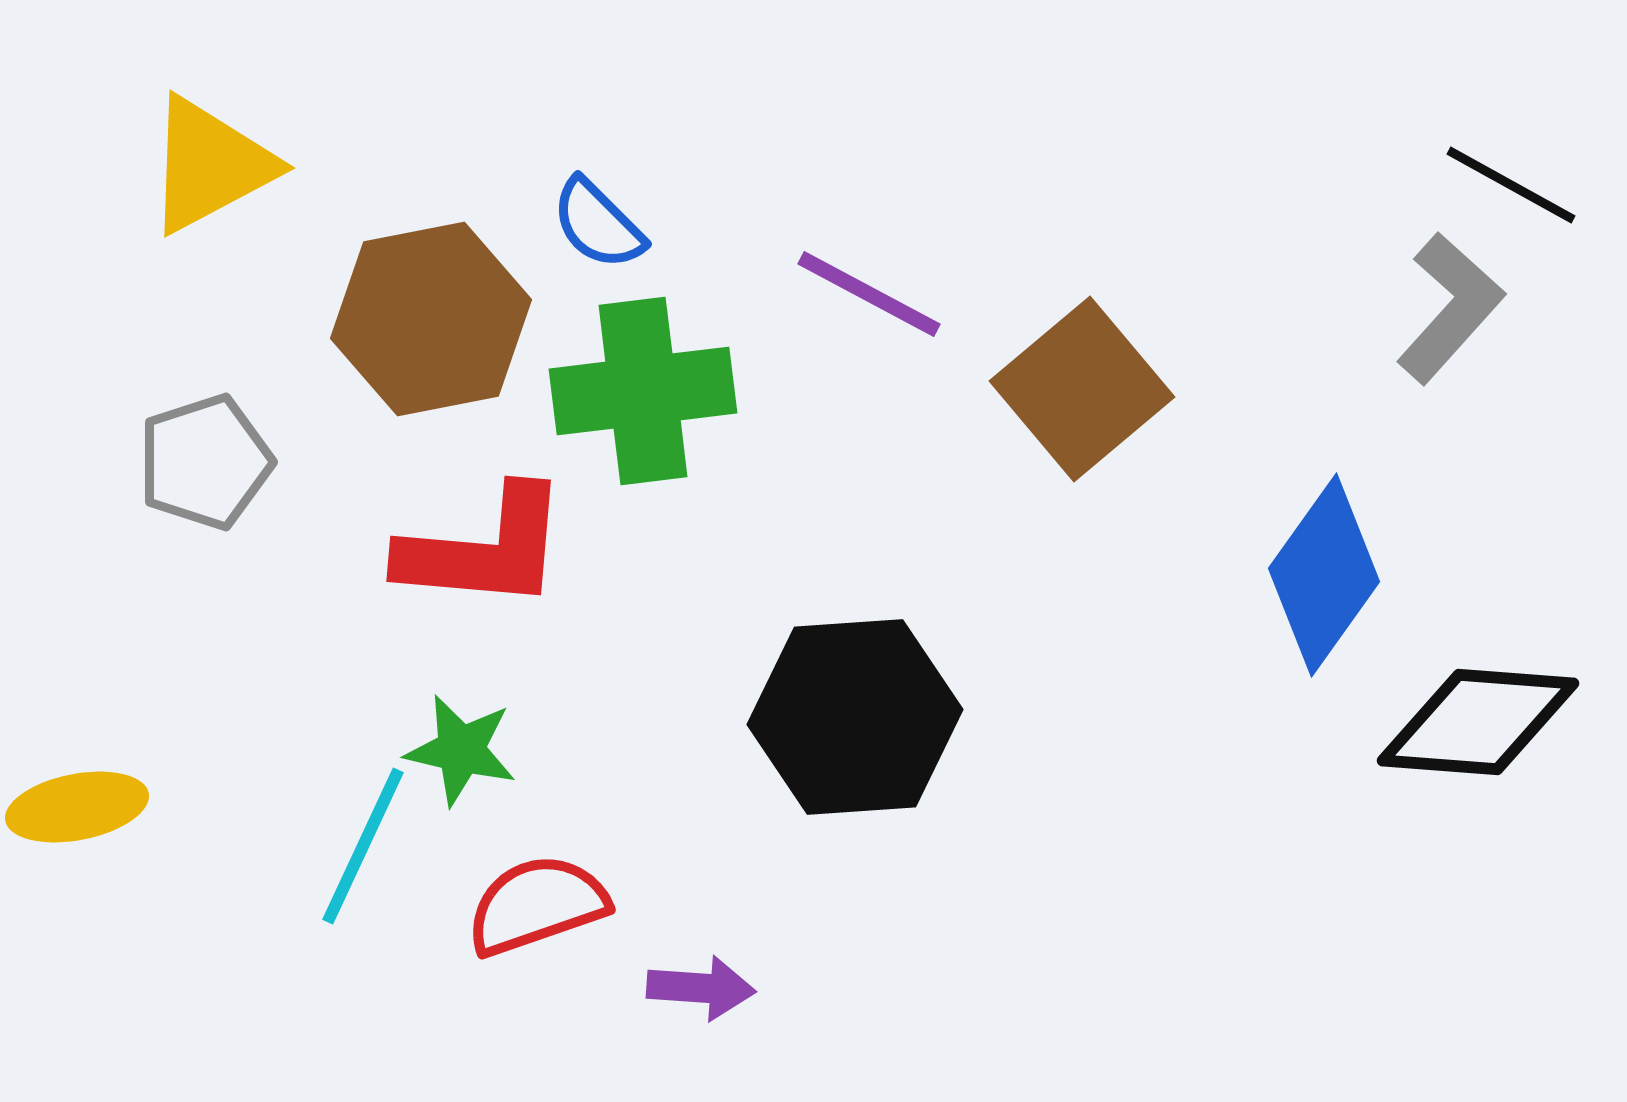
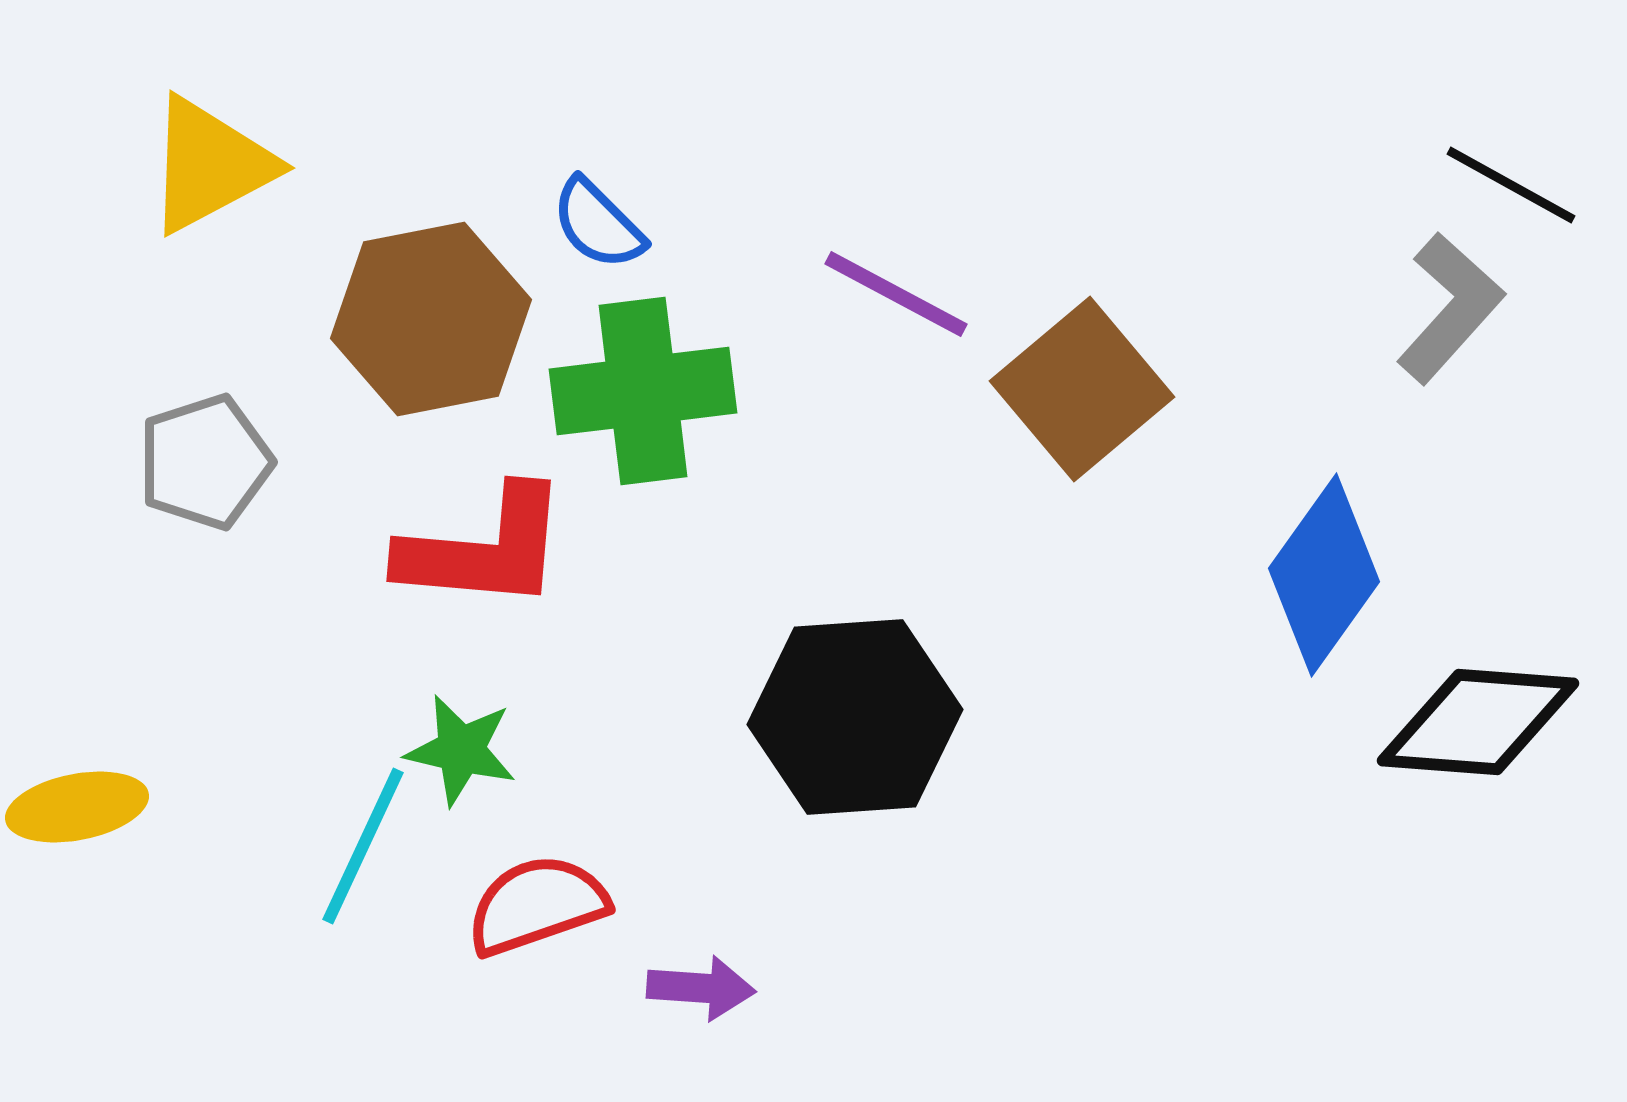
purple line: moved 27 px right
